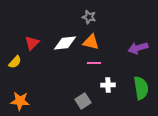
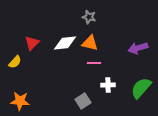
orange triangle: moved 1 px left, 1 px down
green semicircle: rotated 130 degrees counterclockwise
